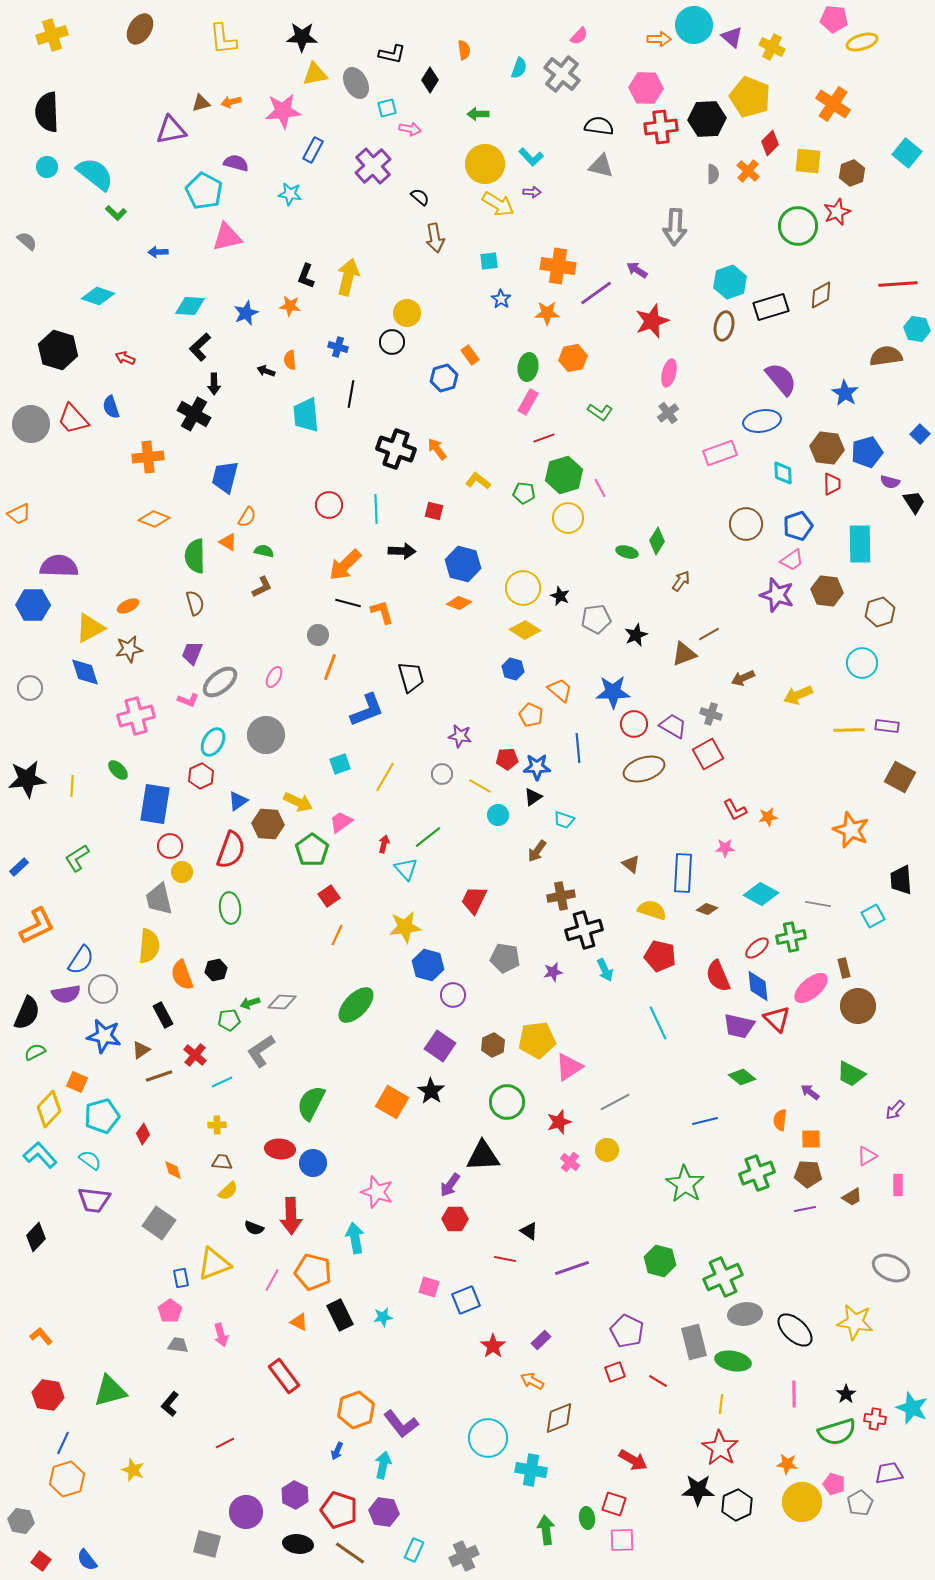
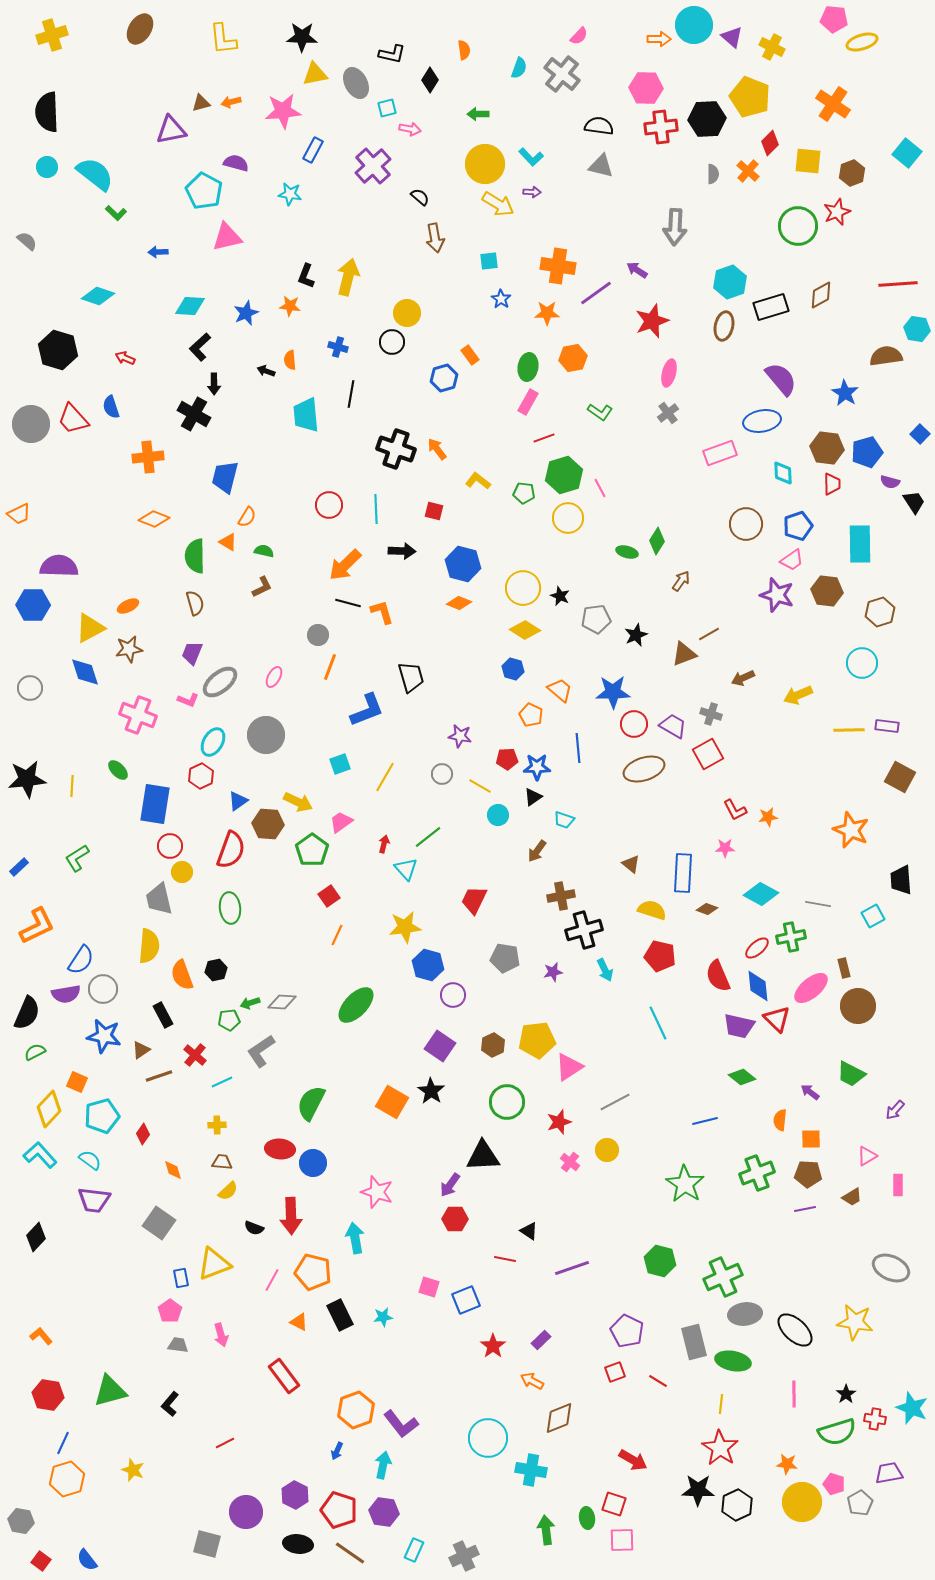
pink cross at (136, 716): moved 2 px right, 1 px up; rotated 36 degrees clockwise
